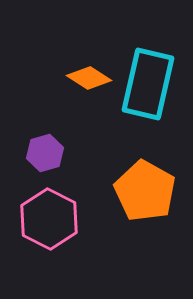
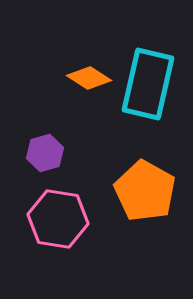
pink hexagon: moved 9 px right; rotated 18 degrees counterclockwise
